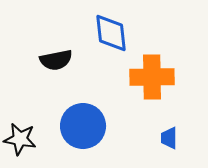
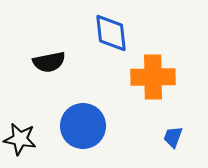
black semicircle: moved 7 px left, 2 px down
orange cross: moved 1 px right
blue trapezoid: moved 4 px right, 1 px up; rotated 20 degrees clockwise
